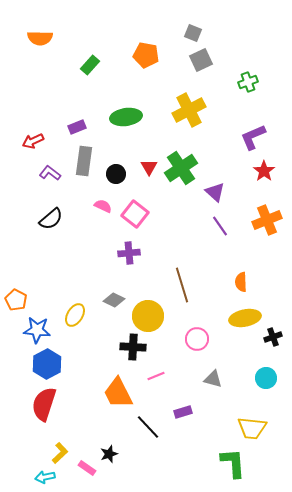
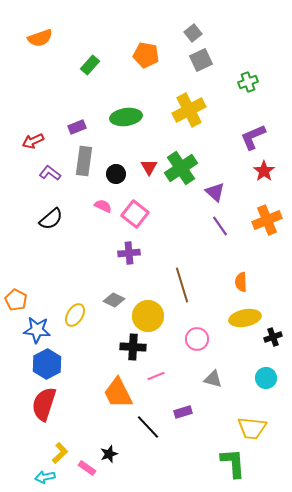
gray square at (193, 33): rotated 30 degrees clockwise
orange semicircle at (40, 38): rotated 20 degrees counterclockwise
